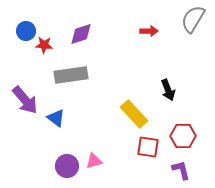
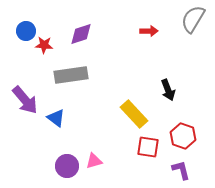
red hexagon: rotated 20 degrees clockwise
